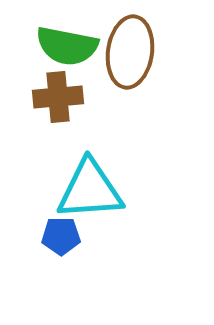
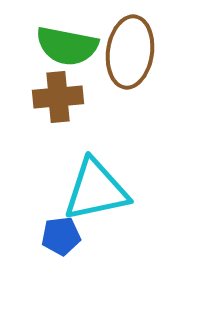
cyan triangle: moved 6 px right; rotated 8 degrees counterclockwise
blue pentagon: rotated 6 degrees counterclockwise
